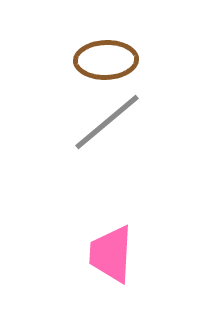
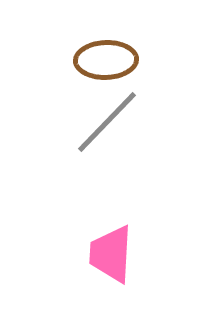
gray line: rotated 6 degrees counterclockwise
